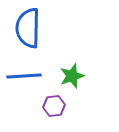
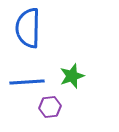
blue line: moved 3 px right, 6 px down
purple hexagon: moved 4 px left, 1 px down
